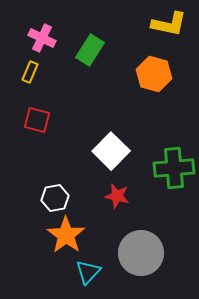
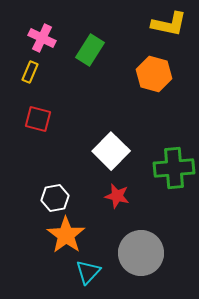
red square: moved 1 px right, 1 px up
